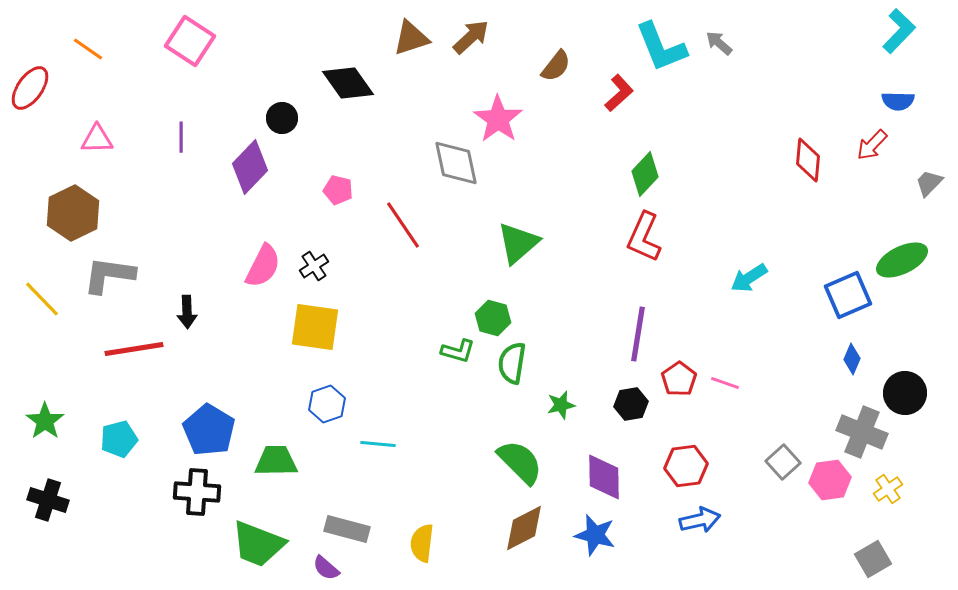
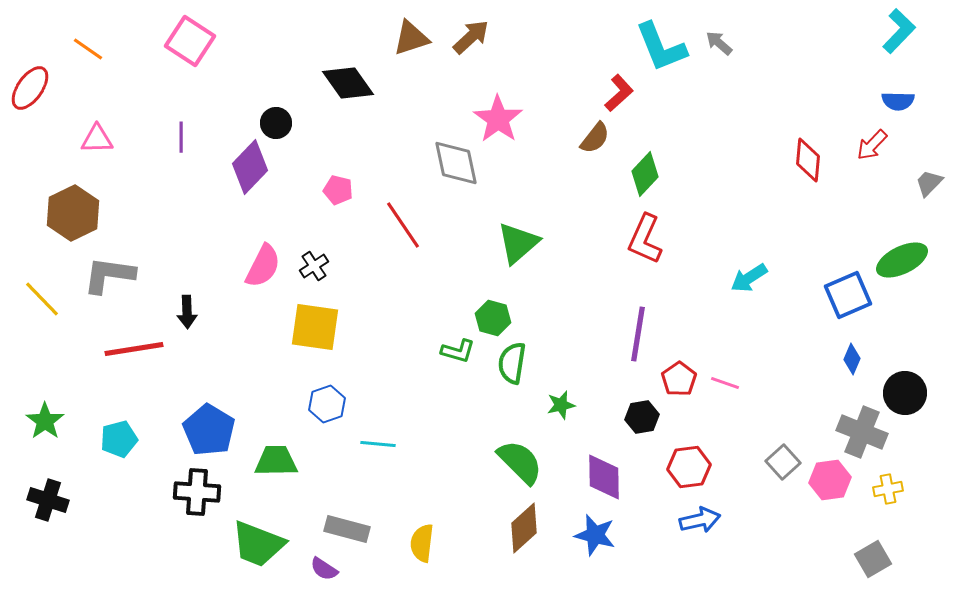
brown semicircle at (556, 66): moved 39 px right, 72 px down
black circle at (282, 118): moved 6 px left, 5 px down
red L-shape at (644, 237): moved 1 px right, 2 px down
black hexagon at (631, 404): moved 11 px right, 13 px down
red hexagon at (686, 466): moved 3 px right, 1 px down
yellow cross at (888, 489): rotated 24 degrees clockwise
brown diamond at (524, 528): rotated 15 degrees counterclockwise
purple semicircle at (326, 568): moved 2 px left, 1 px down; rotated 8 degrees counterclockwise
